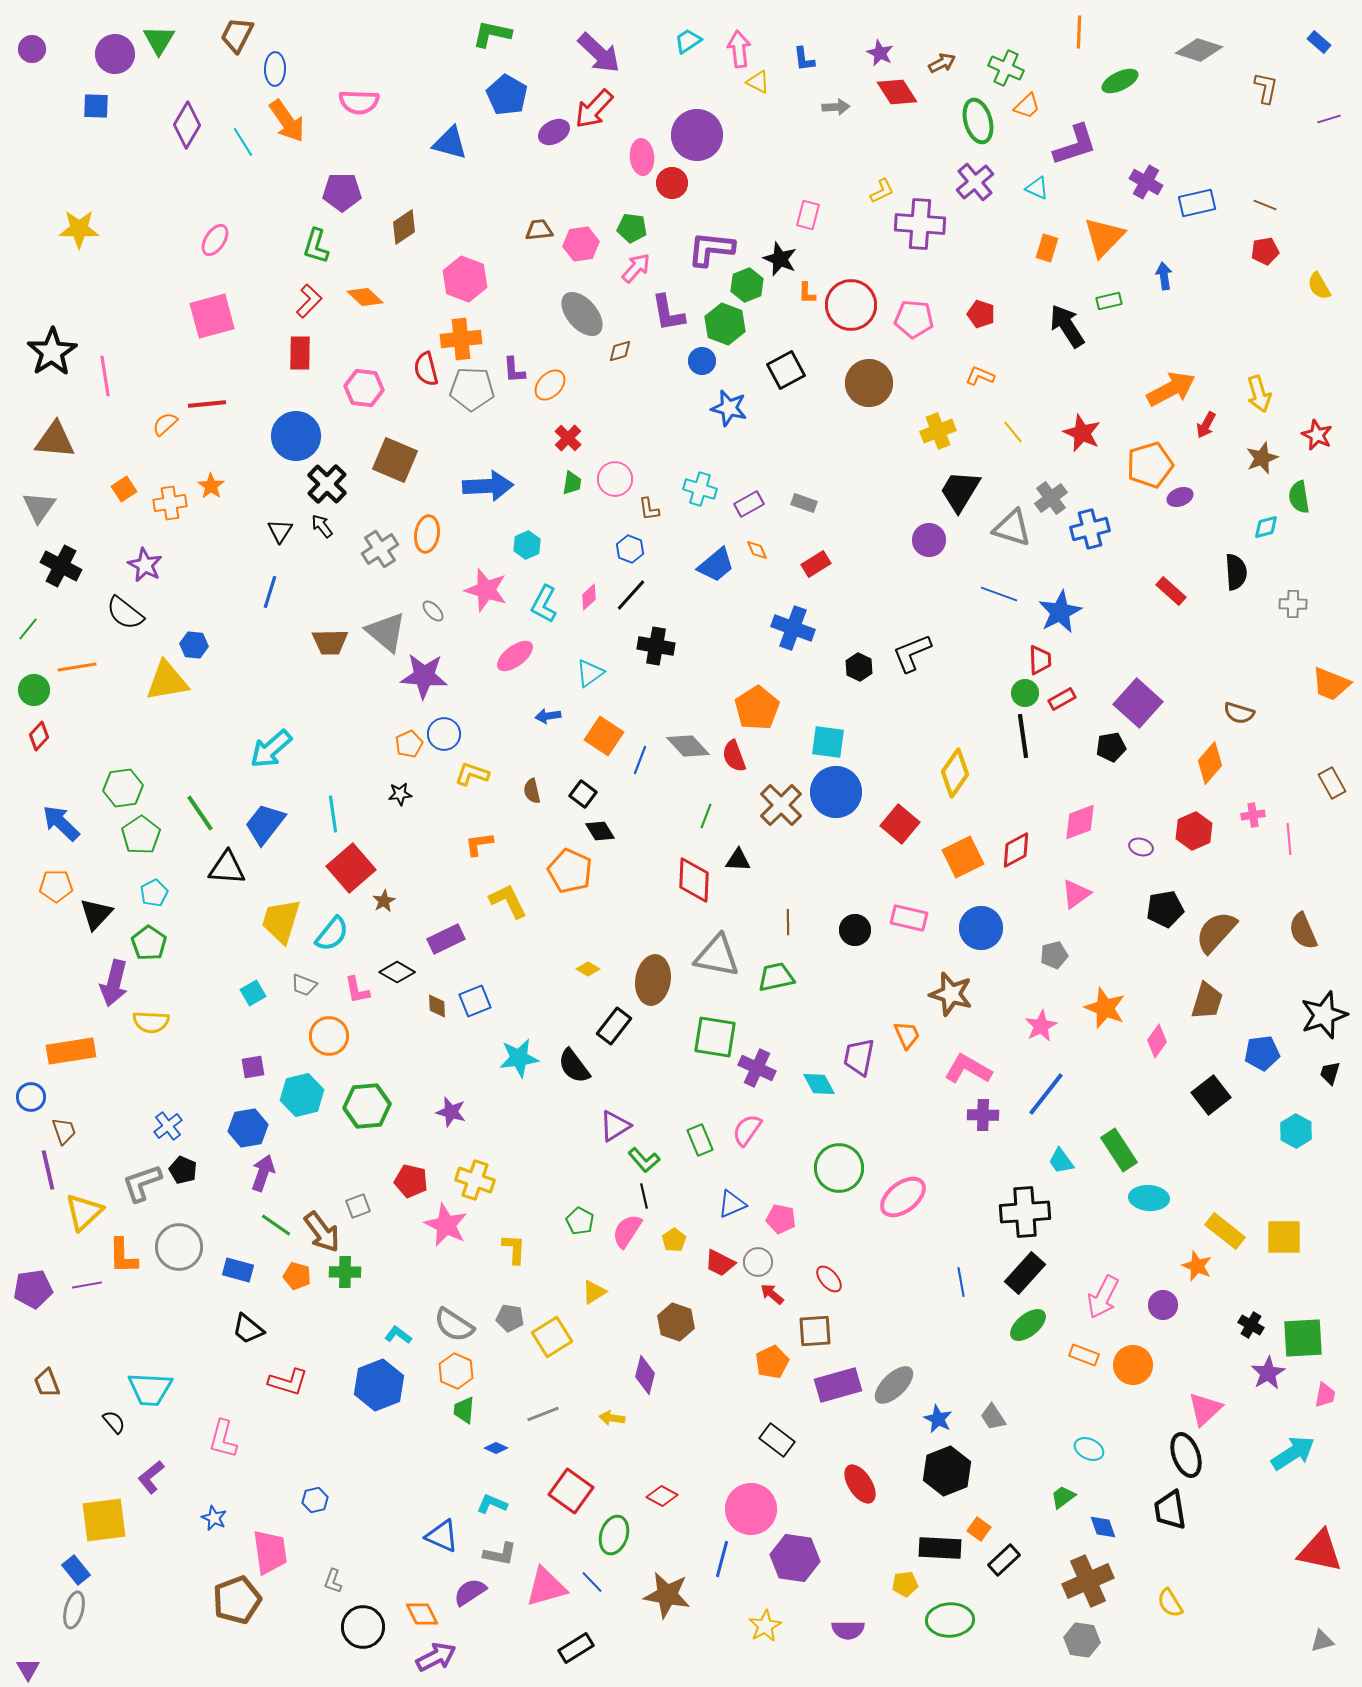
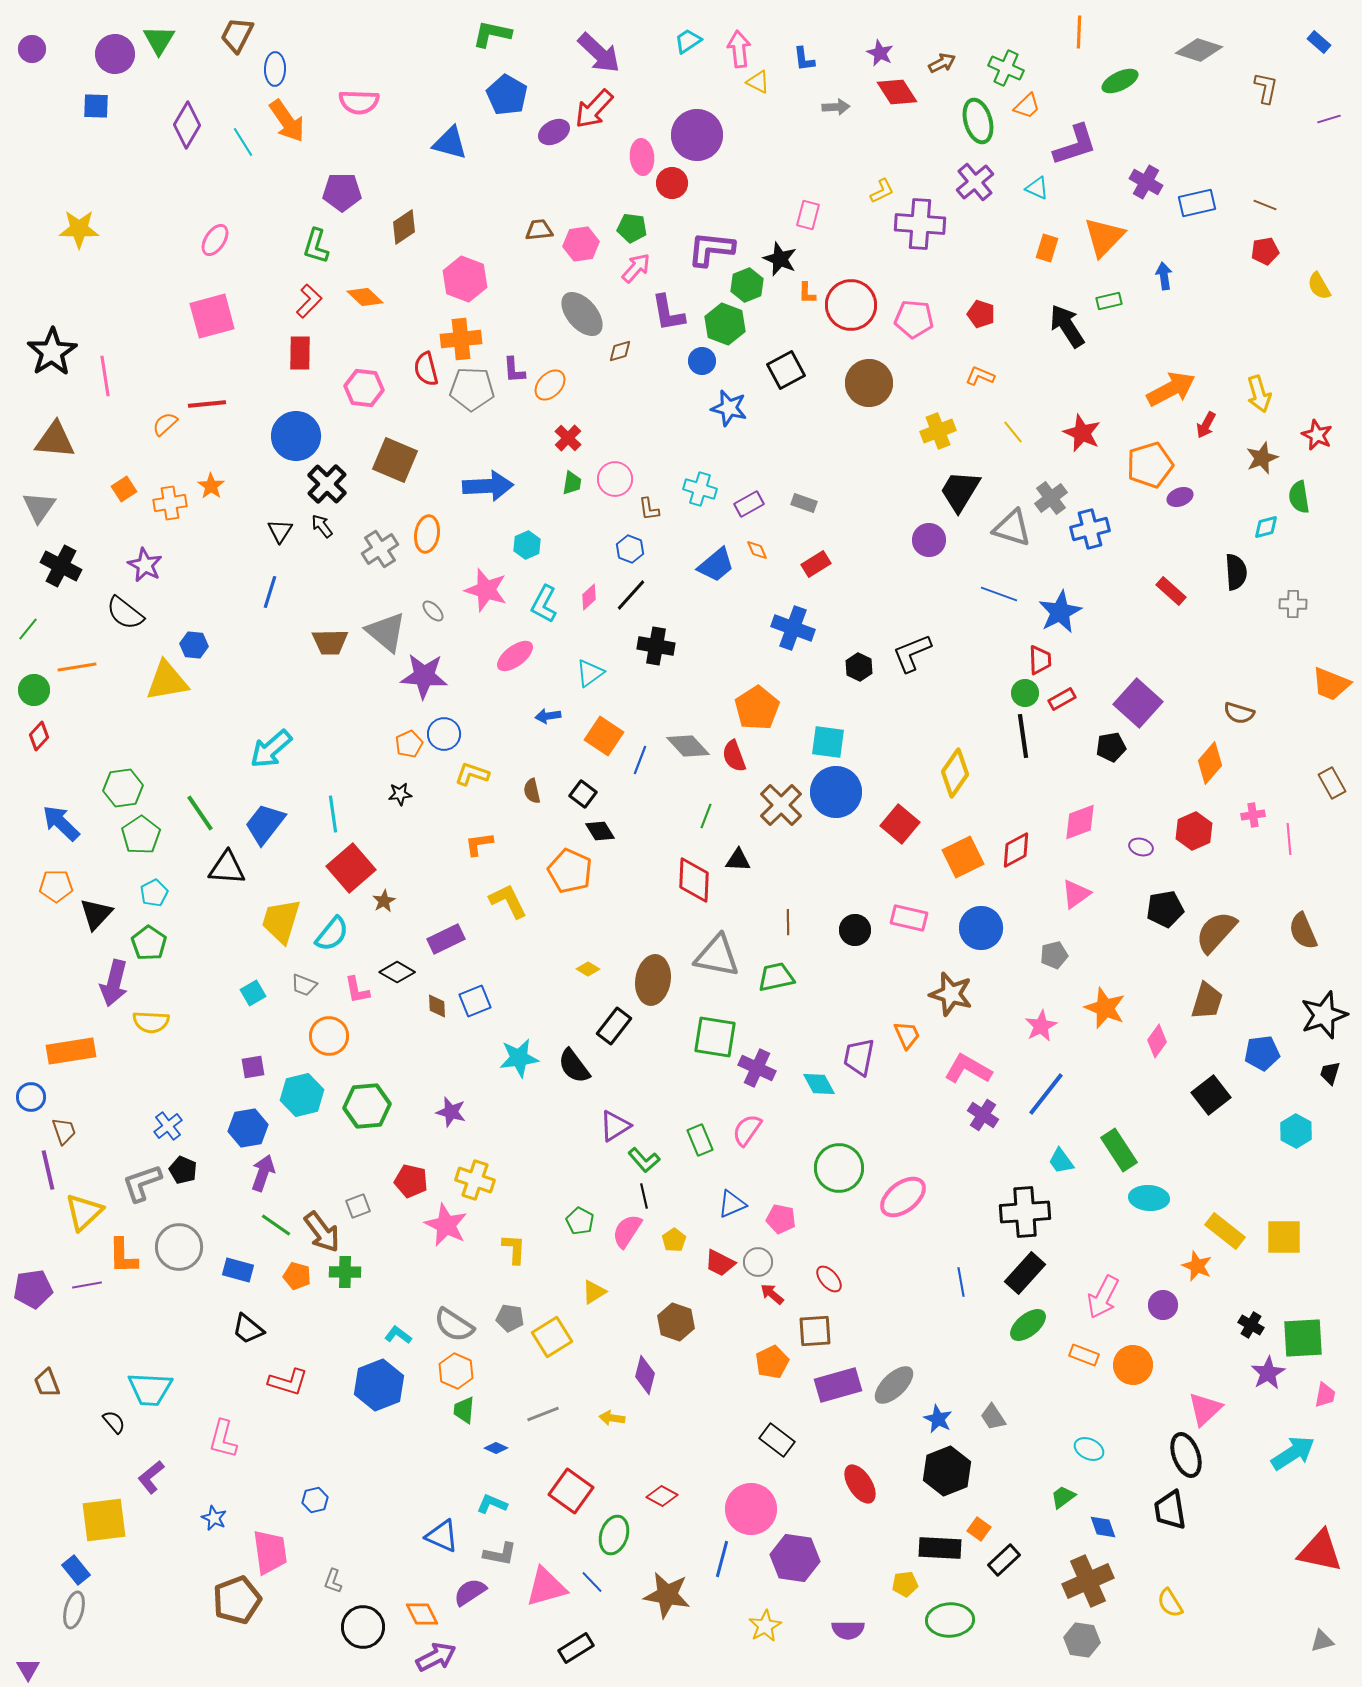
purple cross at (983, 1115): rotated 32 degrees clockwise
